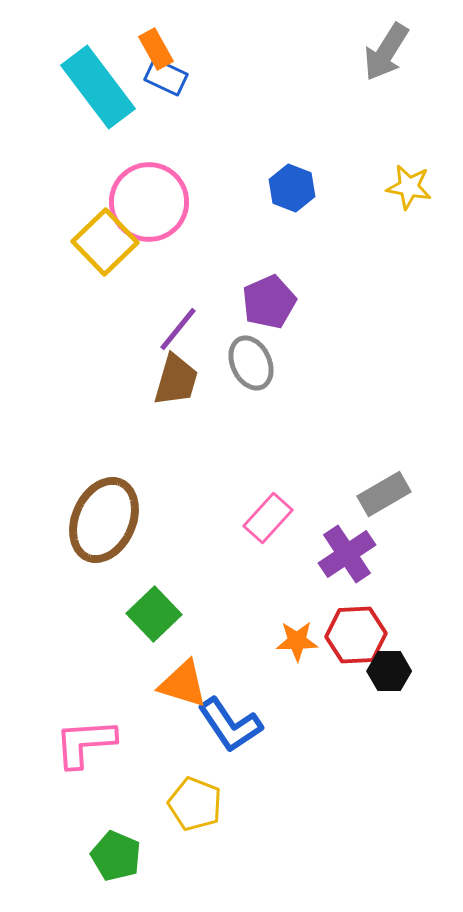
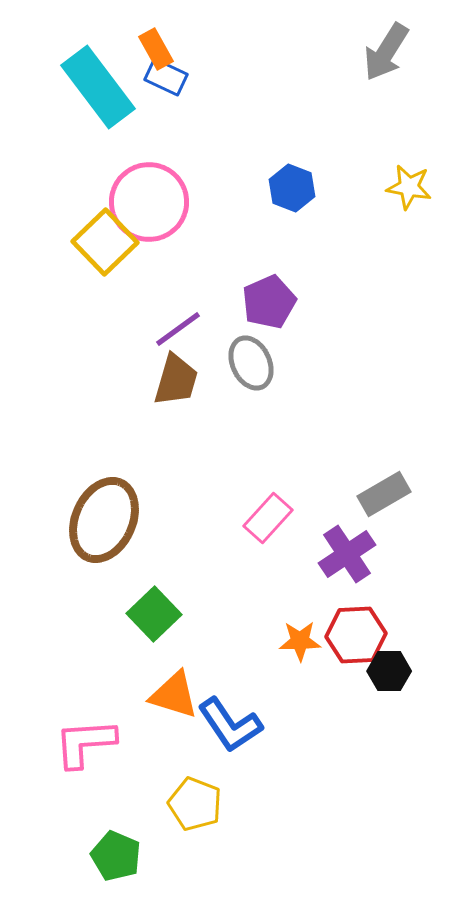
purple line: rotated 15 degrees clockwise
orange star: moved 3 px right
orange triangle: moved 9 px left, 11 px down
